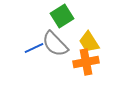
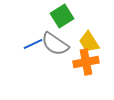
gray semicircle: rotated 12 degrees counterclockwise
blue line: moved 1 px left, 4 px up
